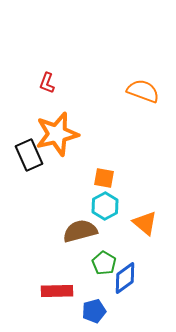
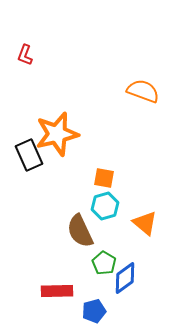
red L-shape: moved 22 px left, 28 px up
cyan hexagon: rotated 12 degrees clockwise
brown semicircle: rotated 100 degrees counterclockwise
